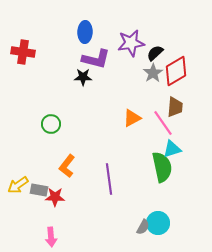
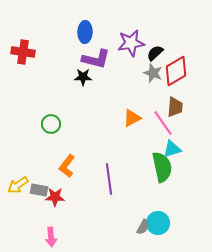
gray star: rotated 18 degrees counterclockwise
